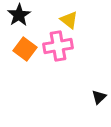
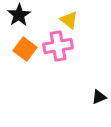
black triangle: rotated 21 degrees clockwise
